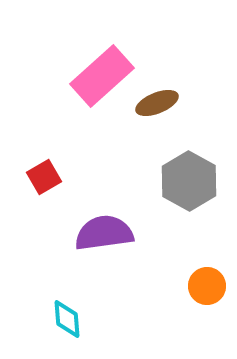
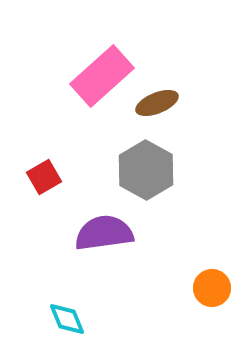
gray hexagon: moved 43 px left, 11 px up
orange circle: moved 5 px right, 2 px down
cyan diamond: rotated 18 degrees counterclockwise
